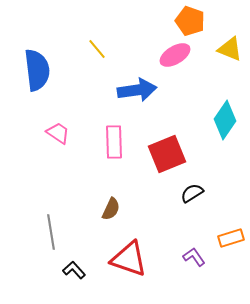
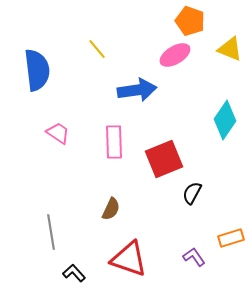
red square: moved 3 px left, 5 px down
black semicircle: rotated 30 degrees counterclockwise
black L-shape: moved 3 px down
